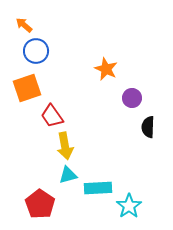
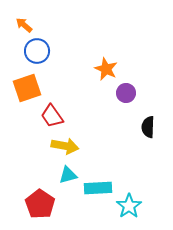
blue circle: moved 1 px right
purple circle: moved 6 px left, 5 px up
yellow arrow: rotated 68 degrees counterclockwise
